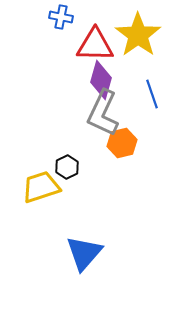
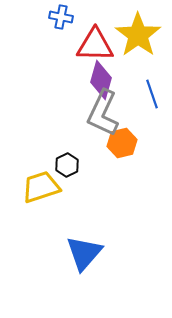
black hexagon: moved 2 px up
